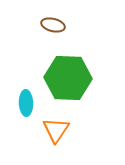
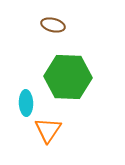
green hexagon: moved 1 px up
orange triangle: moved 8 px left
